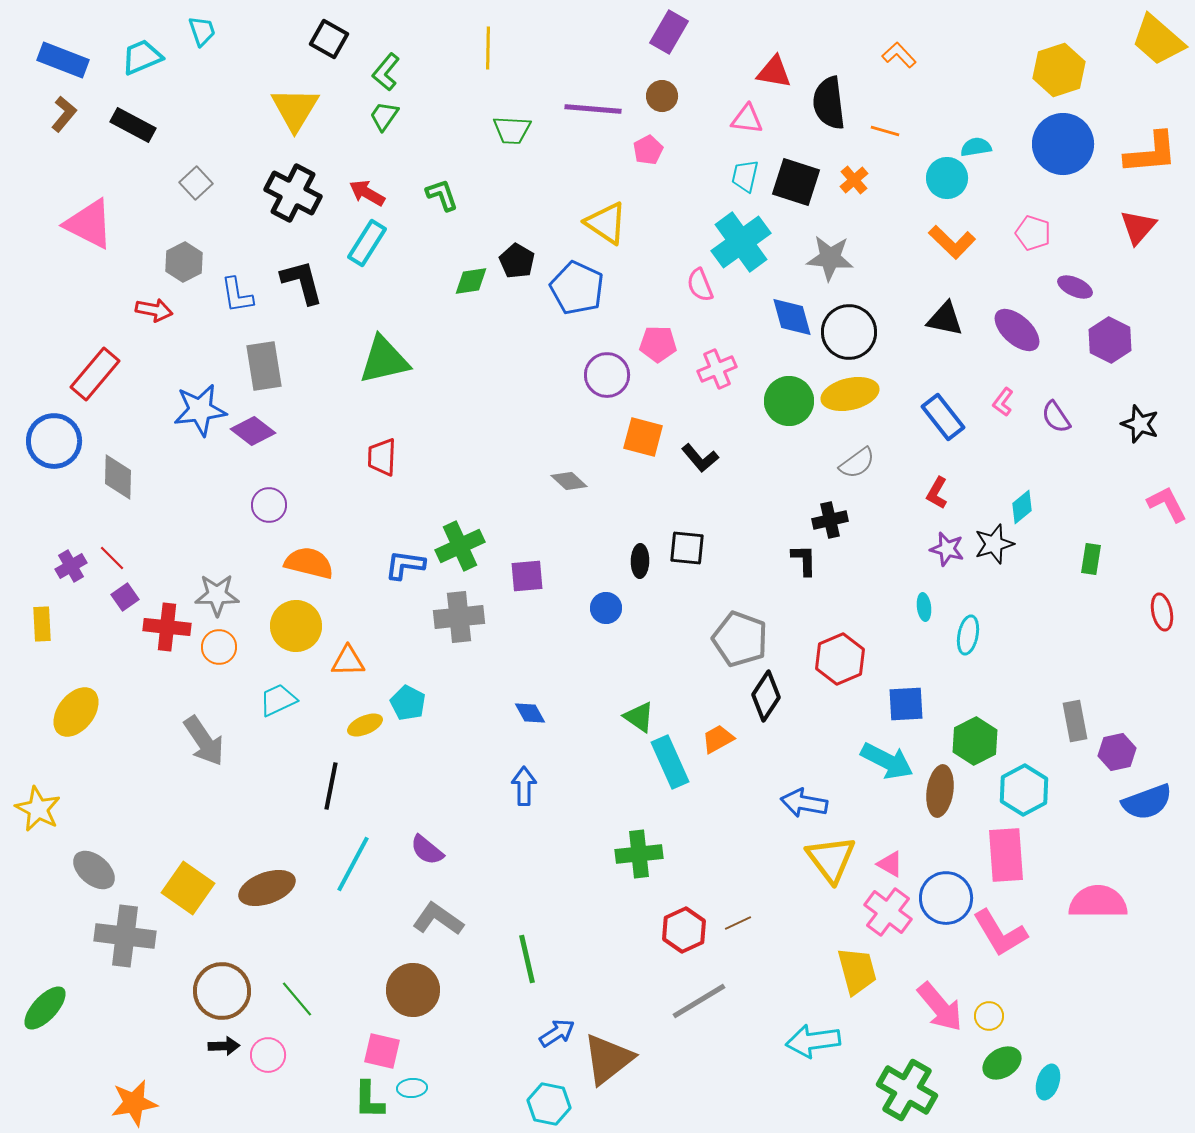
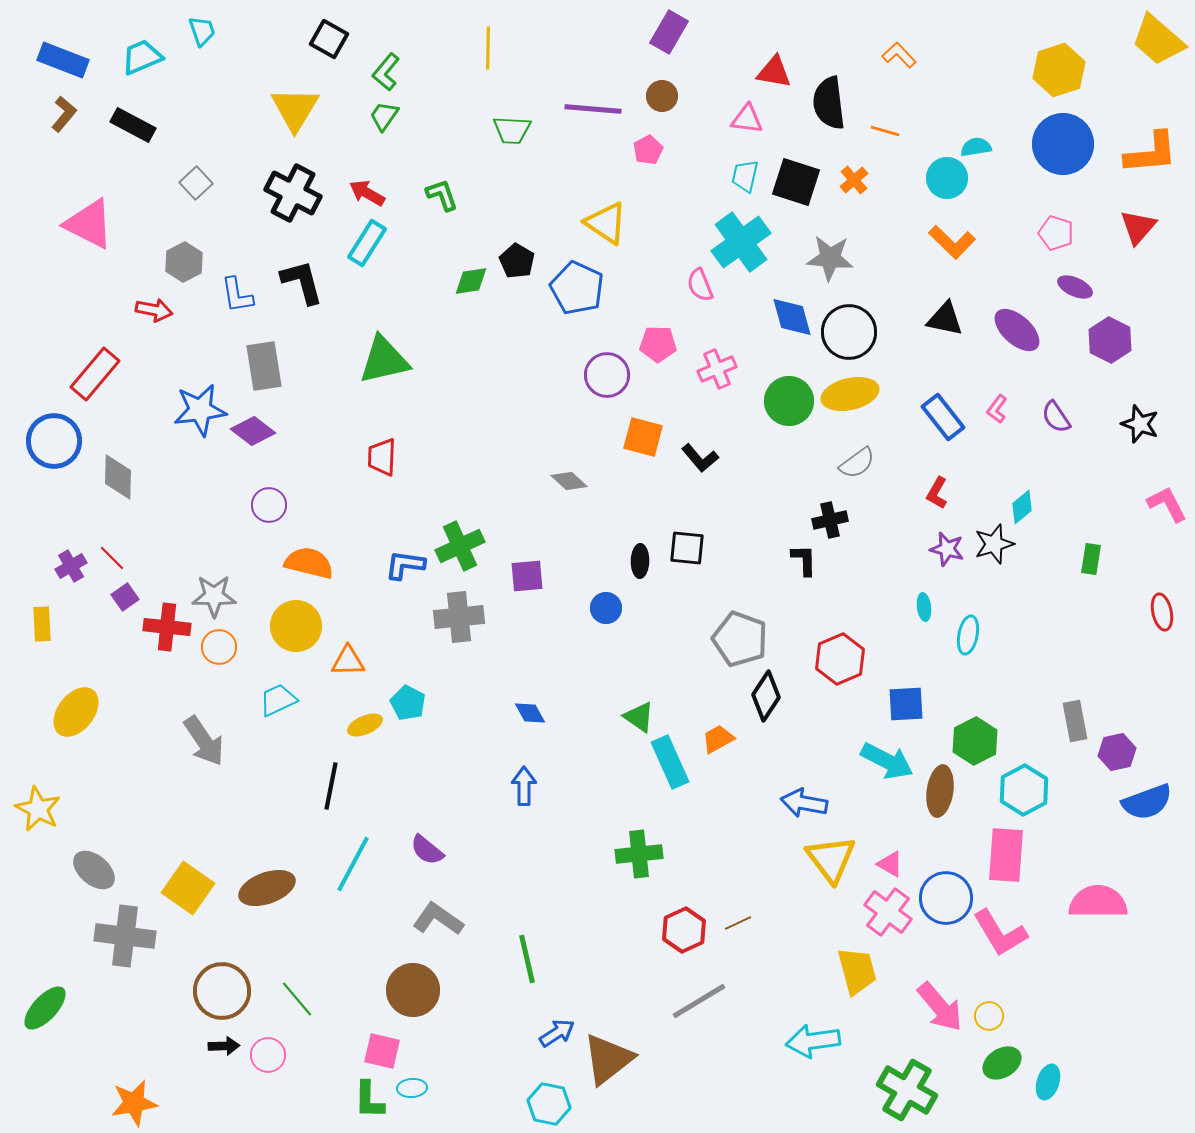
pink pentagon at (1033, 233): moved 23 px right
pink L-shape at (1003, 402): moved 6 px left, 7 px down
gray star at (217, 595): moved 3 px left, 1 px down
pink rectangle at (1006, 855): rotated 8 degrees clockwise
